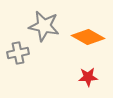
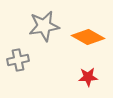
gray star: rotated 20 degrees counterclockwise
gray cross: moved 7 px down
